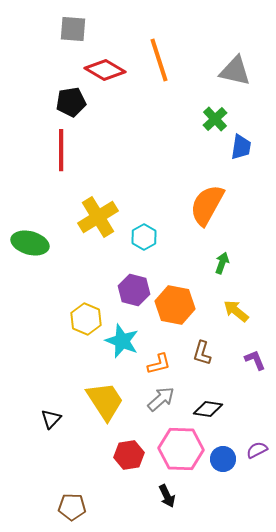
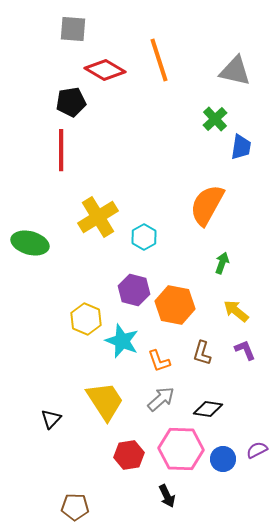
purple L-shape: moved 10 px left, 10 px up
orange L-shape: moved 3 px up; rotated 85 degrees clockwise
brown pentagon: moved 3 px right
